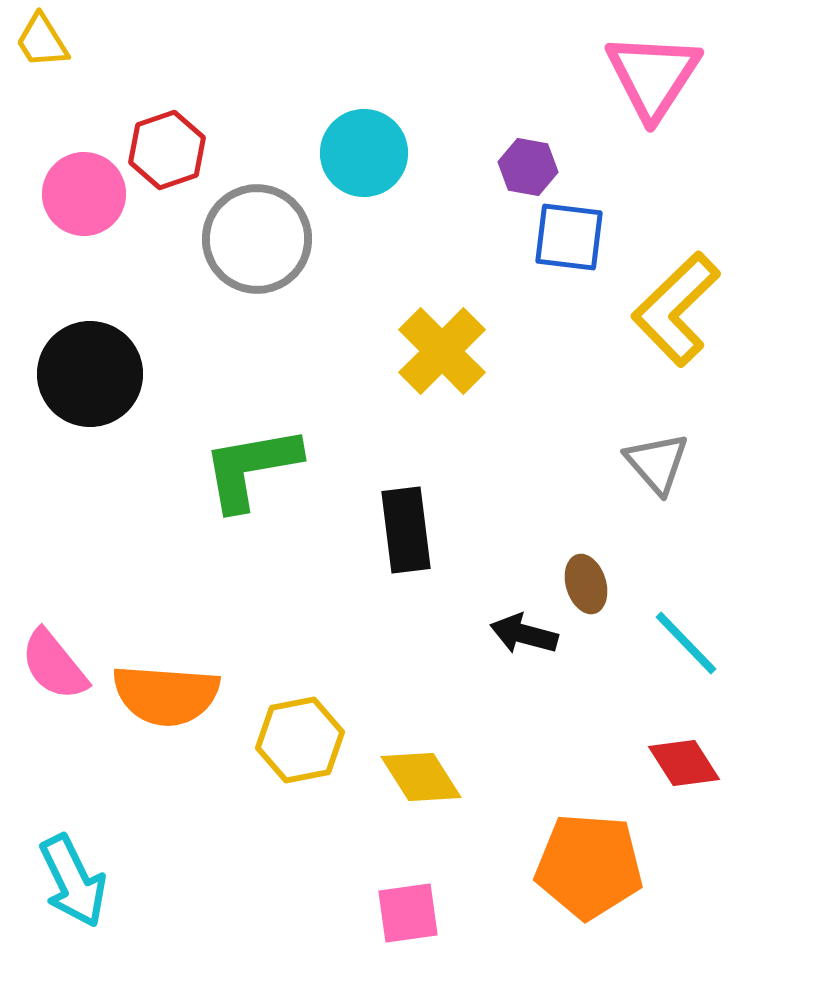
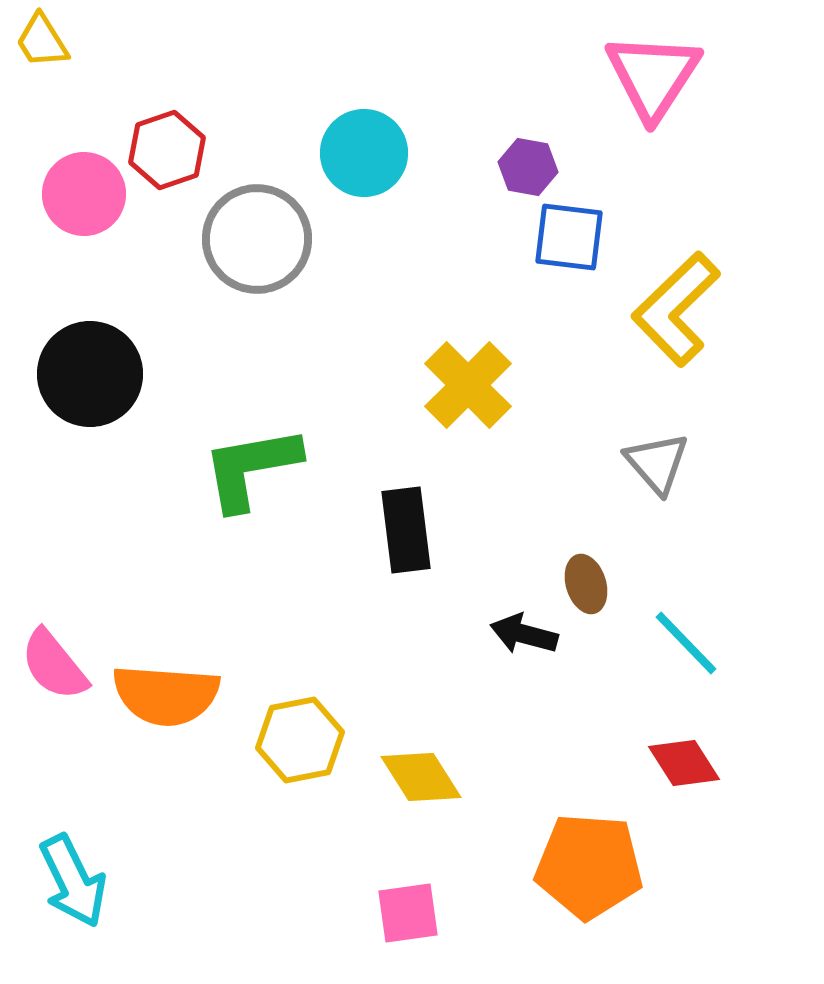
yellow cross: moved 26 px right, 34 px down
